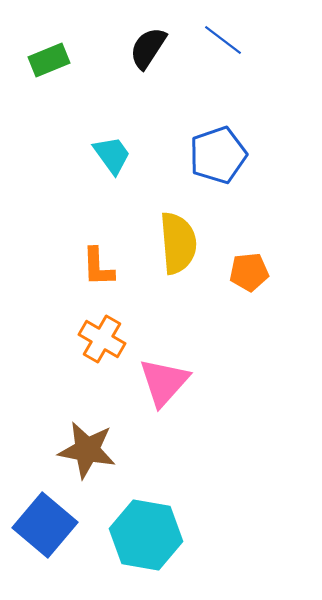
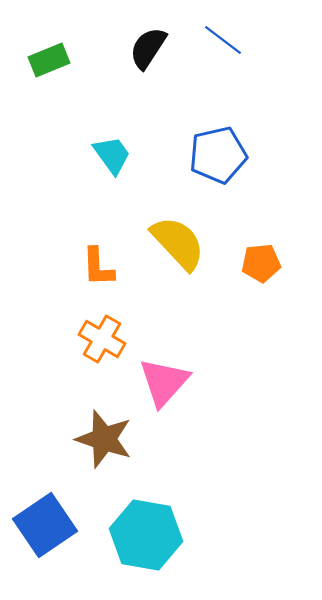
blue pentagon: rotated 6 degrees clockwise
yellow semicircle: rotated 38 degrees counterclockwise
orange pentagon: moved 12 px right, 9 px up
brown star: moved 17 px right, 11 px up; rotated 8 degrees clockwise
blue square: rotated 16 degrees clockwise
